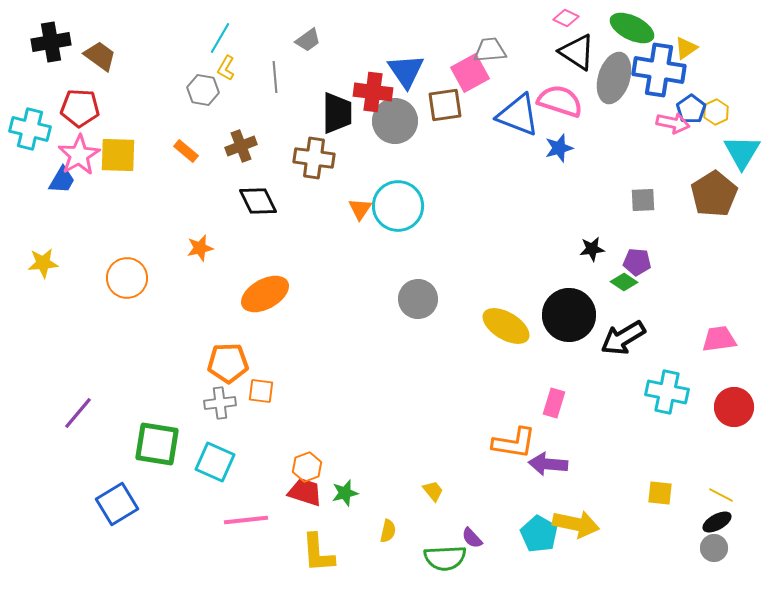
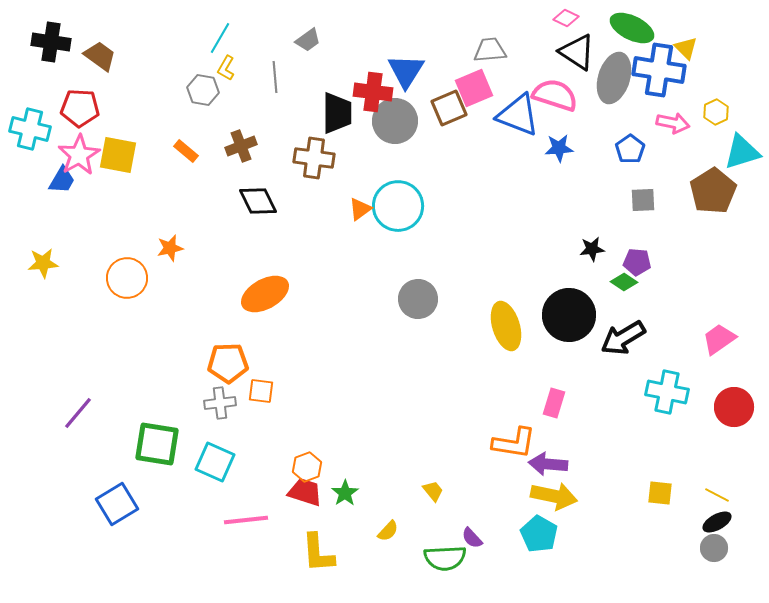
black cross at (51, 42): rotated 18 degrees clockwise
yellow triangle at (686, 48): rotated 40 degrees counterclockwise
blue triangle at (406, 71): rotated 6 degrees clockwise
pink square at (470, 73): moved 4 px right, 15 px down; rotated 6 degrees clockwise
pink semicircle at (560, 101): moved 5 px left, 6 px up
brown square at (445, 105): moved 4 px right, 3 px down; rotated 15 degrees counterclockwise
blue pentagon at (691, 109): moved 61 px left, 40 px down
blue star at (559, 148): rotated 12 degrees clockwise
cyan triangle at (742, 152): rotated 42 degrees clockwise
yellow square at (118, 155): rotated 9 degrees clockwise
brown pentagon at (714, 194): moved 1 px left, 3 px up
orange triangle at (360, 209): rotated 20 degrees clockwise
orange star at (200, 248): moved 30 px left
yellow ellipse at (506, 326): rotated 42 degrees clockwise
pink trapezoid at (719, 339): rotated 27 degrees counterclockwise
green star at (345, 493): rotated 20 degrees counterclockwise
yellow line at (721, 495): moved 4 px left
yellow arrow at (576, 524): moved 22 px left, 28 px up
yellow semicircle at (388, 531): rotated 30 degrees clockwise
